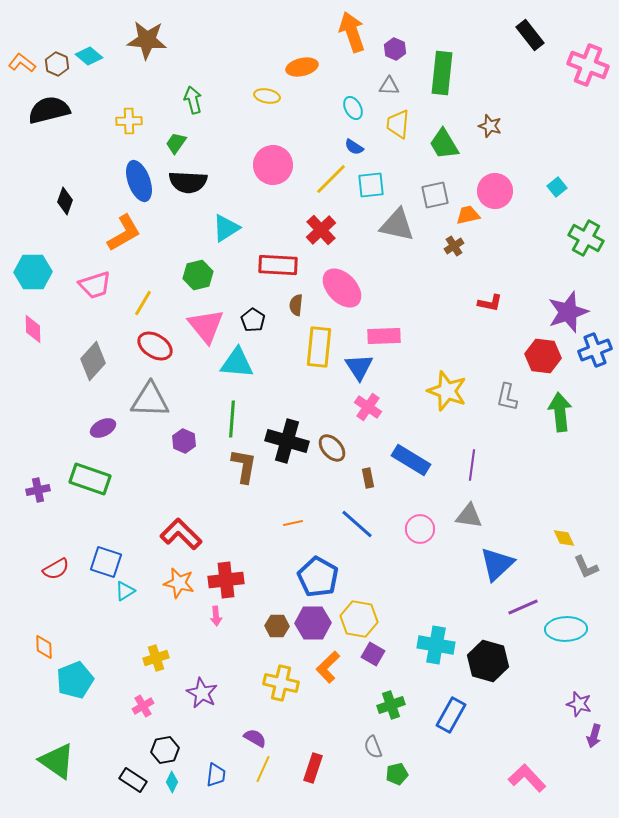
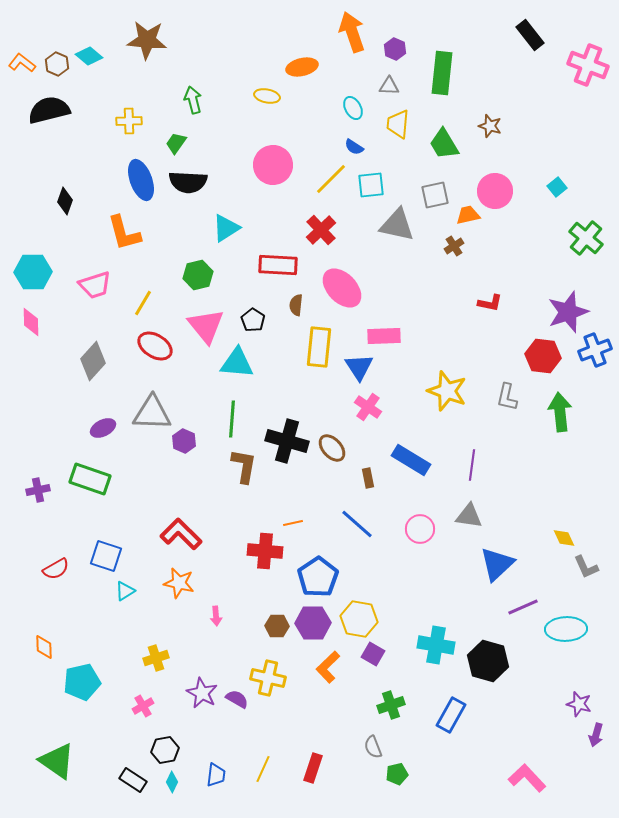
blue ellipse at (139, 181): moved 2 px right, 1 px up
orange L-shape at (124, 233): rotated 105 degrees clockwise
green cross at (586, 238): rotated 12 degrees clockwise
pink diamond at (33, 329): moved 2 px left, 7 px up
gray triangle at (150, 400): moved 2 px right, 13 px down
blue square at (106, 562): moved 6 px up
blue pentagon at (318, 577): rotated 9 degrees clockwise
red cross at (226, 580): moved 39 px right, 29 px up; rotated 12 degrees clockwise
cyan pentagon at (75, 680): moved 7 px right, 2 px down; rotated 9 degrees clockwise
yellow cross at (281, 683): moved 13 px left, 5 px up
purple arrow at (594, 736): moved 2 px right, 1 px up
purple semicircle at (255, 738): moved 18 px left, 39 px up
